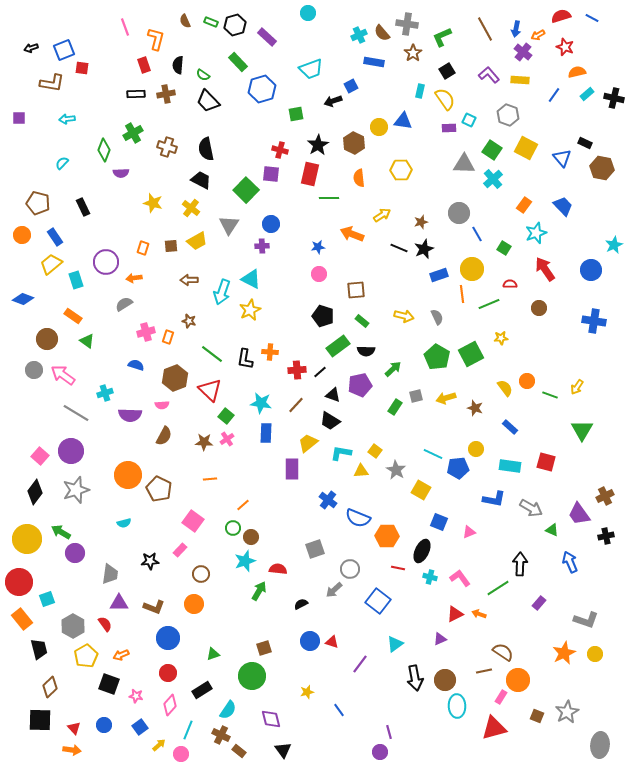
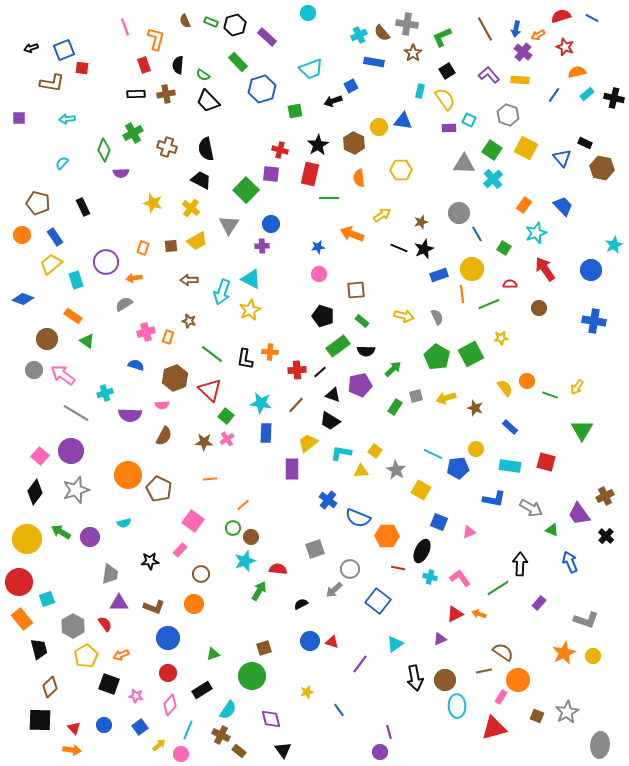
green square at (296, 114): moved 1 px left, 3 px up
black cross at (606, 536): rotated 35 degrees counterclockwise
purple circle at (75, 553): moved 15 px right, 16 px up
yellow circle at (595, 654): moved 2 px left, 2 px down
